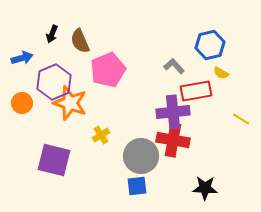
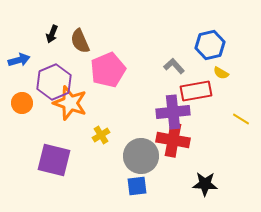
blue arrow: moved 3 px left, 2 px down
black star: moved 4 px up
